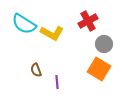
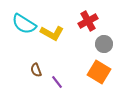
orange square: moved 3 px down
purple line: rotated 32 degrees counterclockwise
